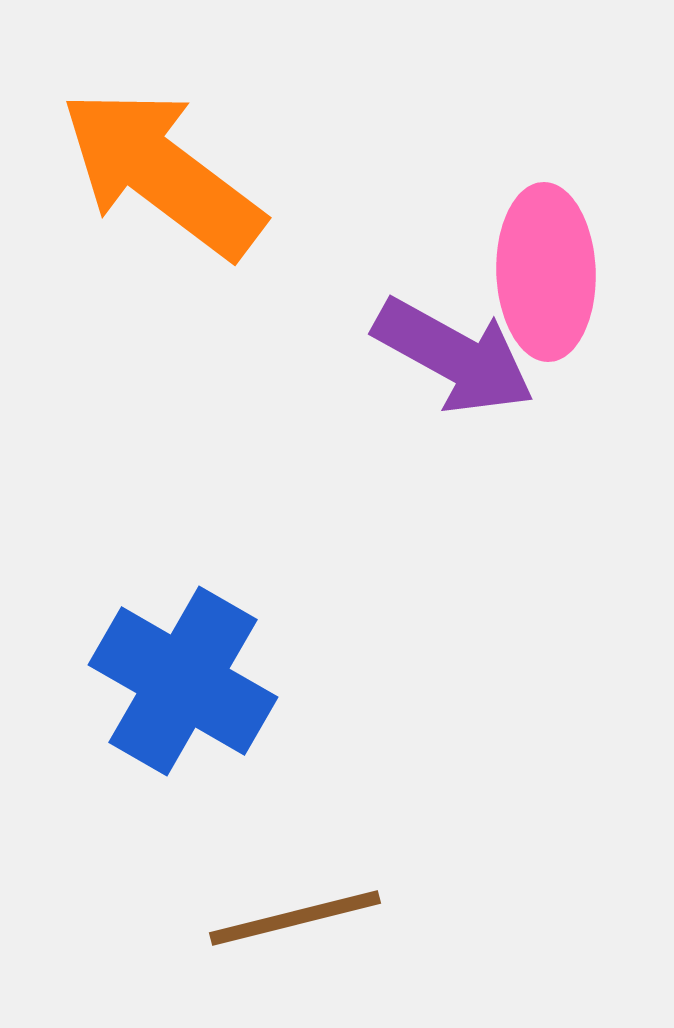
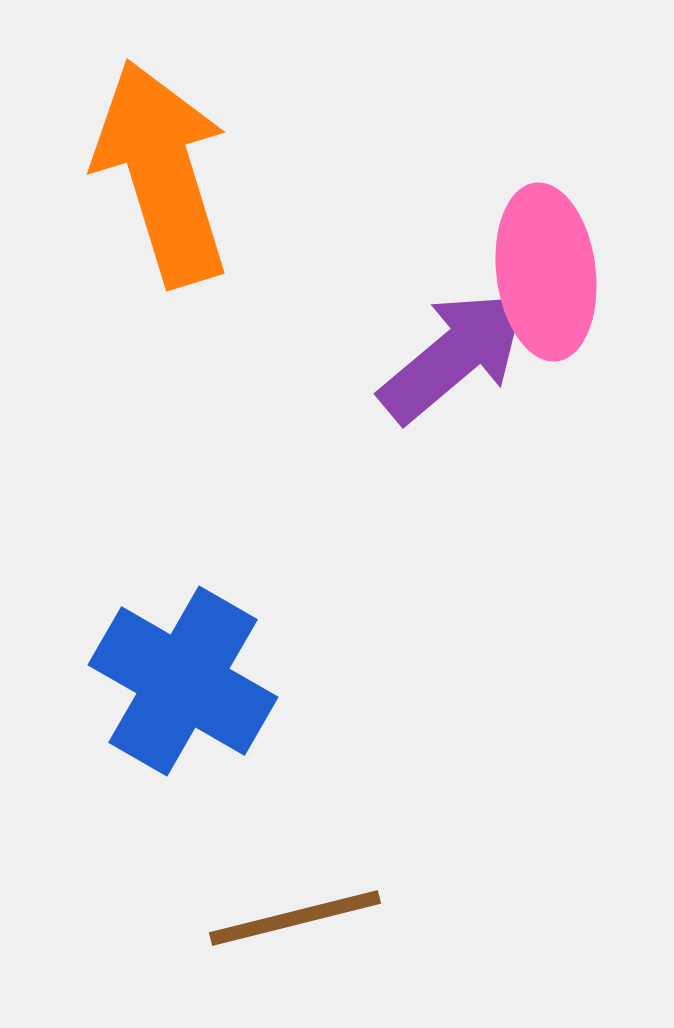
orange arrow: rotated 36 degrees clockwise
pink ellipse: rotated 5 degrees counterclockwise
purple arrow: rotated 69 degrees counterclockwise
